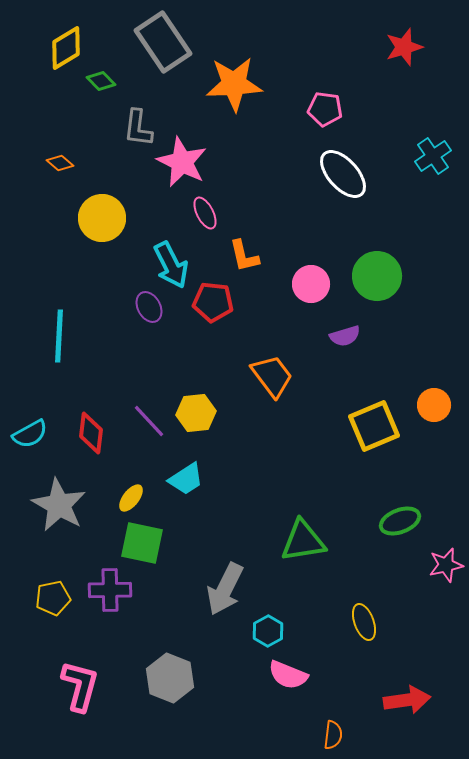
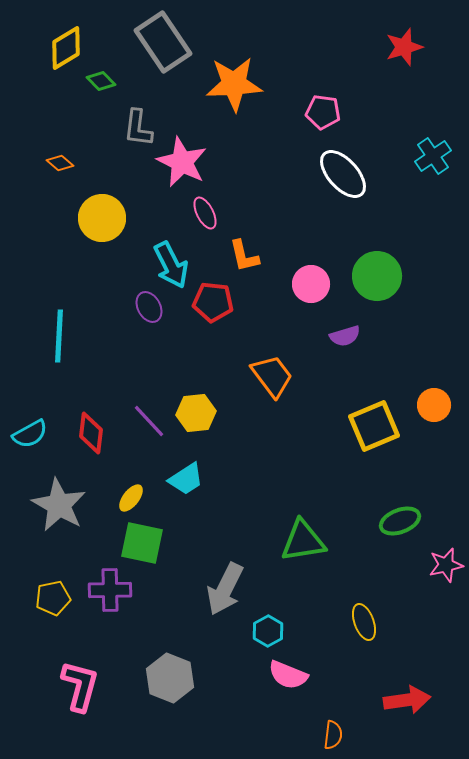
pink pentagon at (325, 109): moved 2 px left, 3 px down
